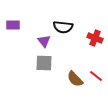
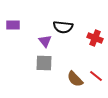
purple triangle: moved 1 px right
